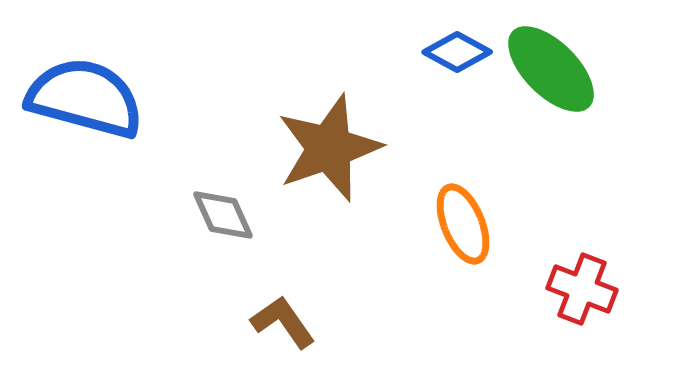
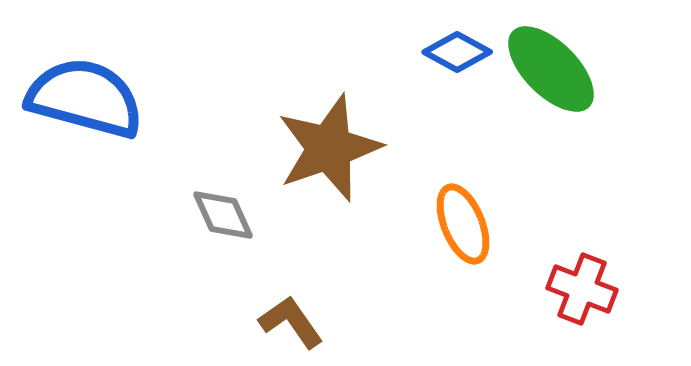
brown L-shape: moved 8 px right
